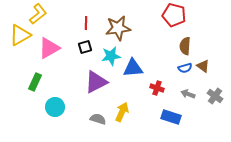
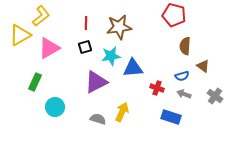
yellow L-shape: moved 3 px right, 2 px down
brown star: moved 1 px right, 1 px up
blue semicircle: moved 3 px left, 8 px down
gray arrow: moved 4 px left
